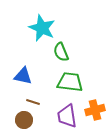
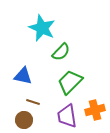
green semicircle: rotated 114 degrees counterclockwise
green trapezoid: rotated 52 degrees counterclockwise
